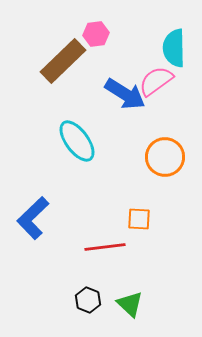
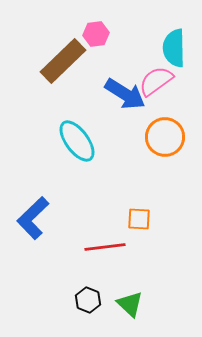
orange circle: moved 20 px up
